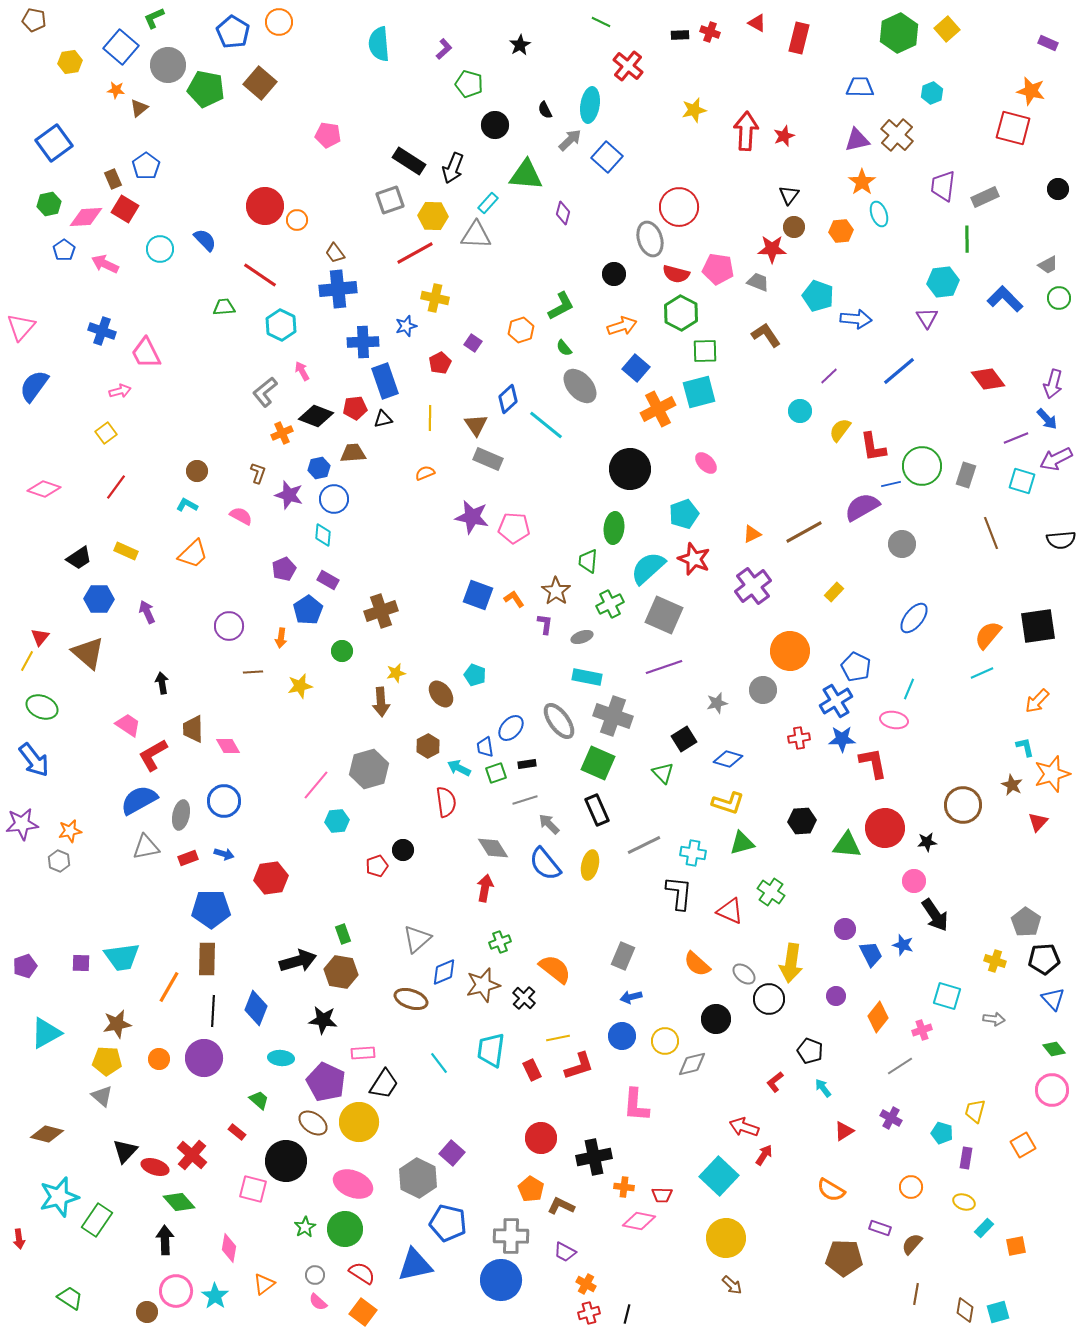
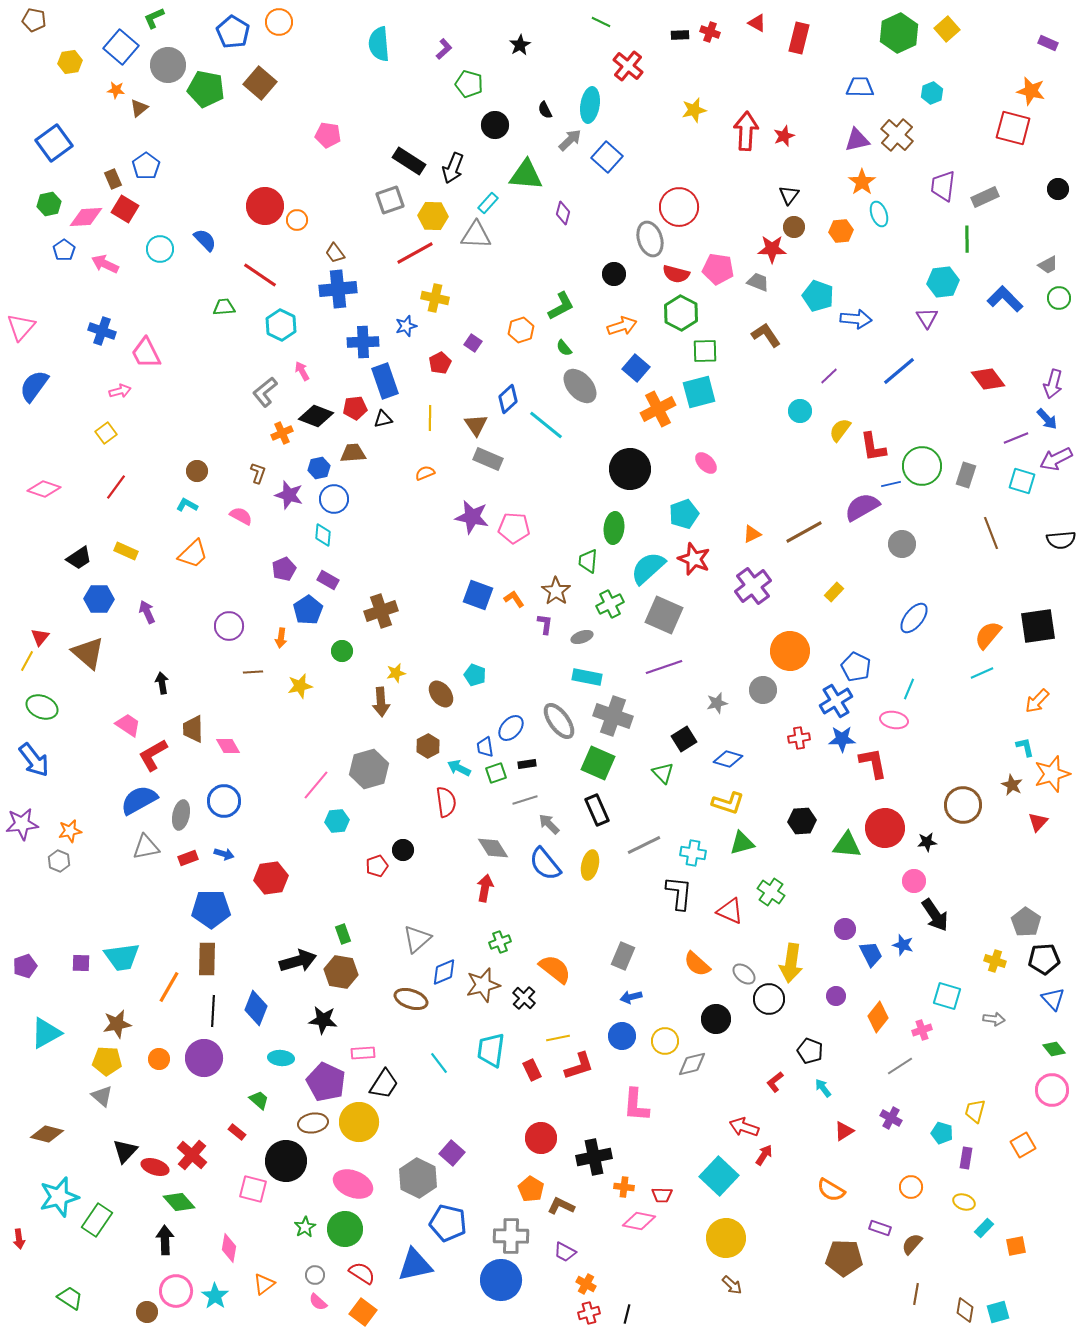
brown ellipse at (313, 1123): rotated 44 degrees counterclockwise
